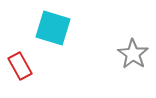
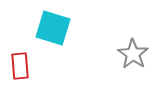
red rectangle: rotated 24 degrees clockwise
